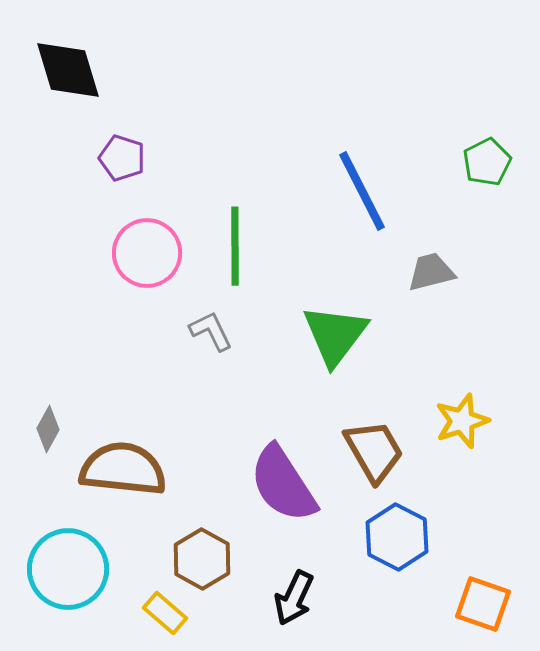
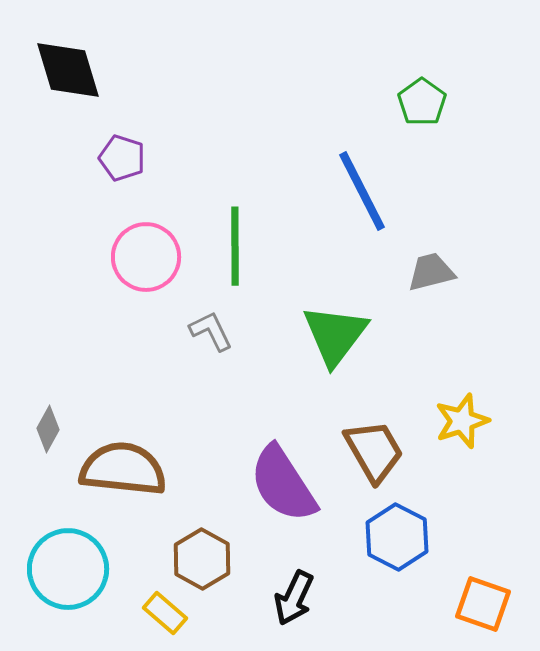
green pentagon: moved 65 px left, 60 px up; rotated 9 degrees counterclockwise
pink circle: moved 1 px left, 4 px down
